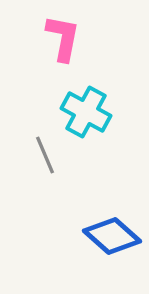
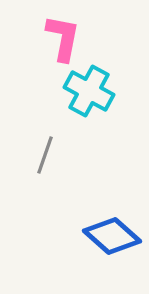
cyan cross: moved 3 px right, 21 px up
gray line: rotated 42 degrees clockwise
